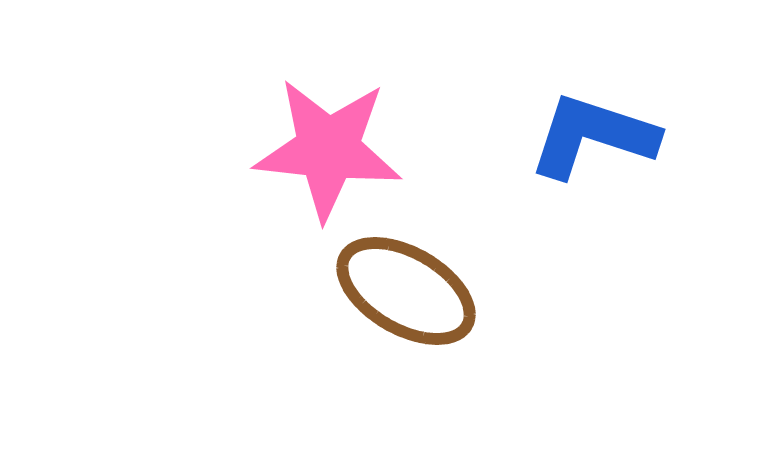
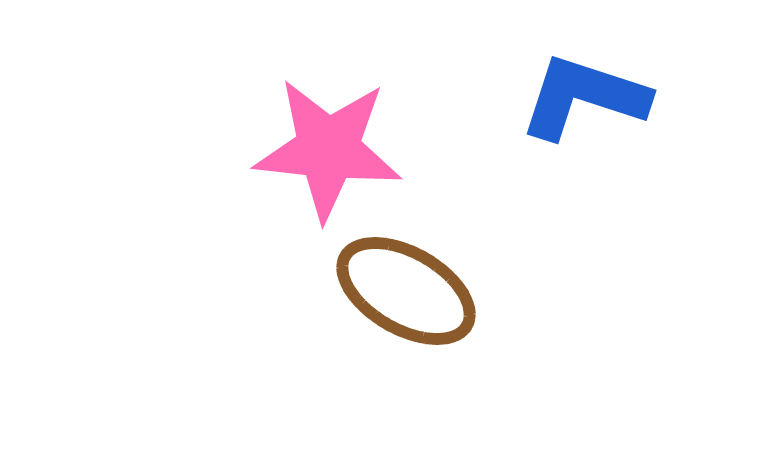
blue L-shape: moved 9 px left, 39 px up
